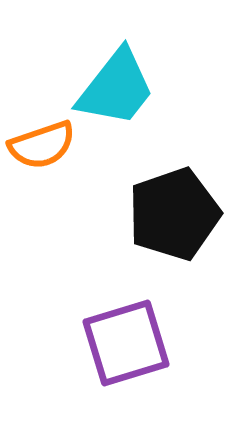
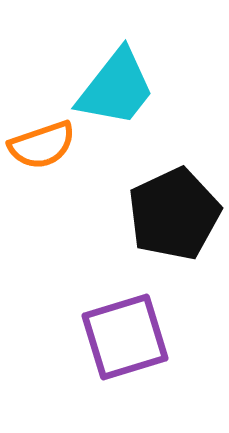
black pentagon: rotated 6 degrees counterclockwise
purple square: moved 1 px left, 6 px up
